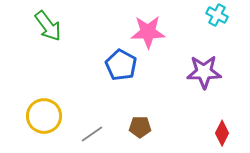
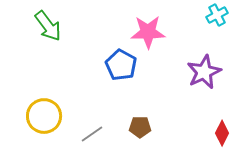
cyan cross: rotated 35 degrees clockwise
purple star: rotated 24 degrees counterclockwise
